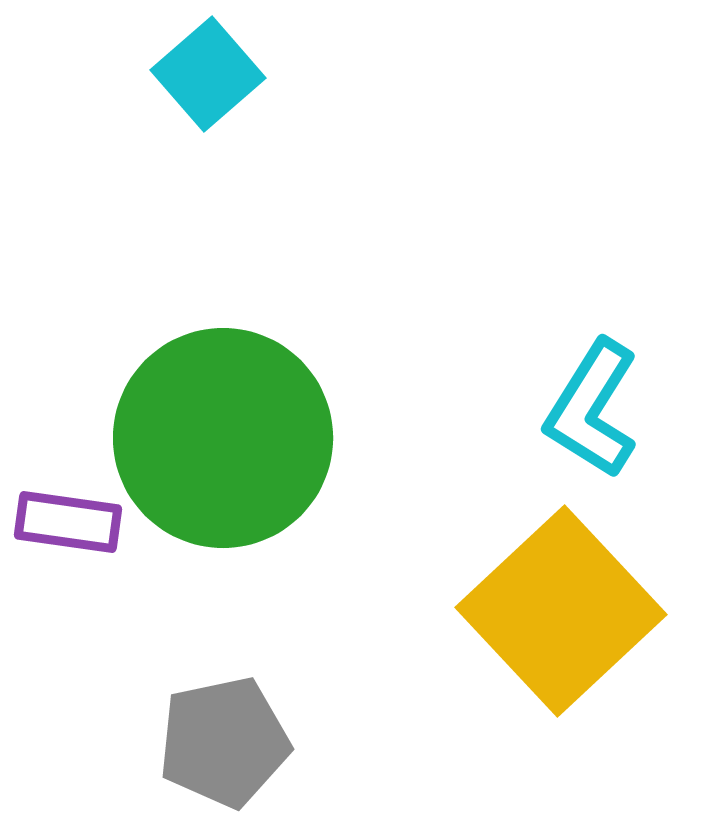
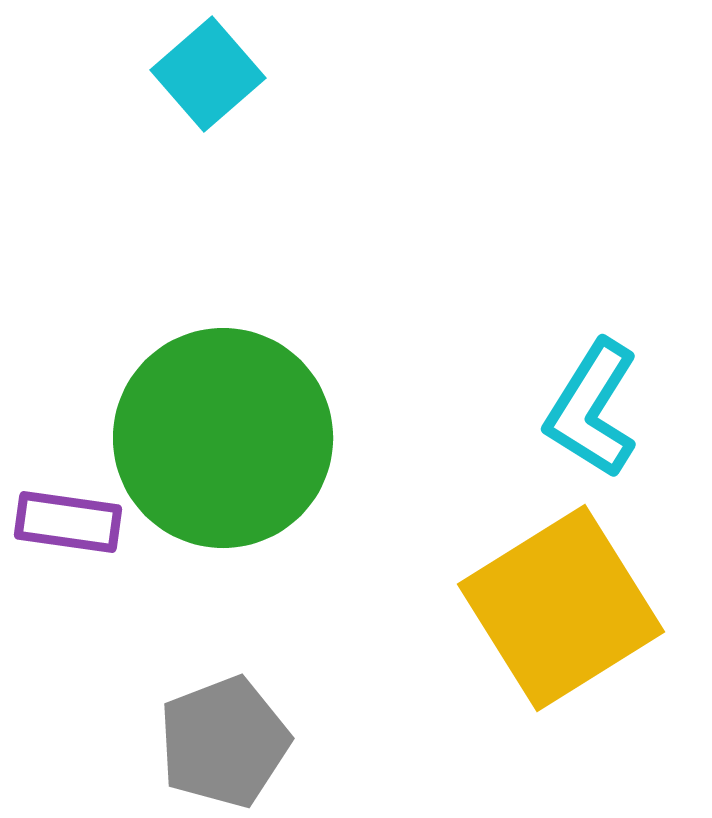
yellow square: moved 3 px up; rotated 11 degrees clockwise
gray pentagon: rotated 9 degrees counterclockwise
